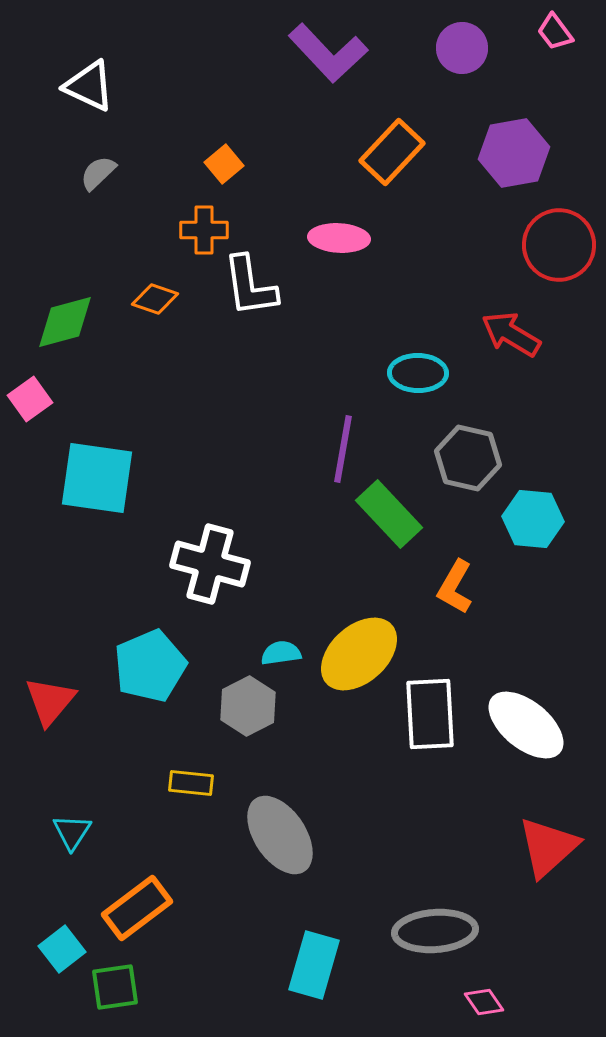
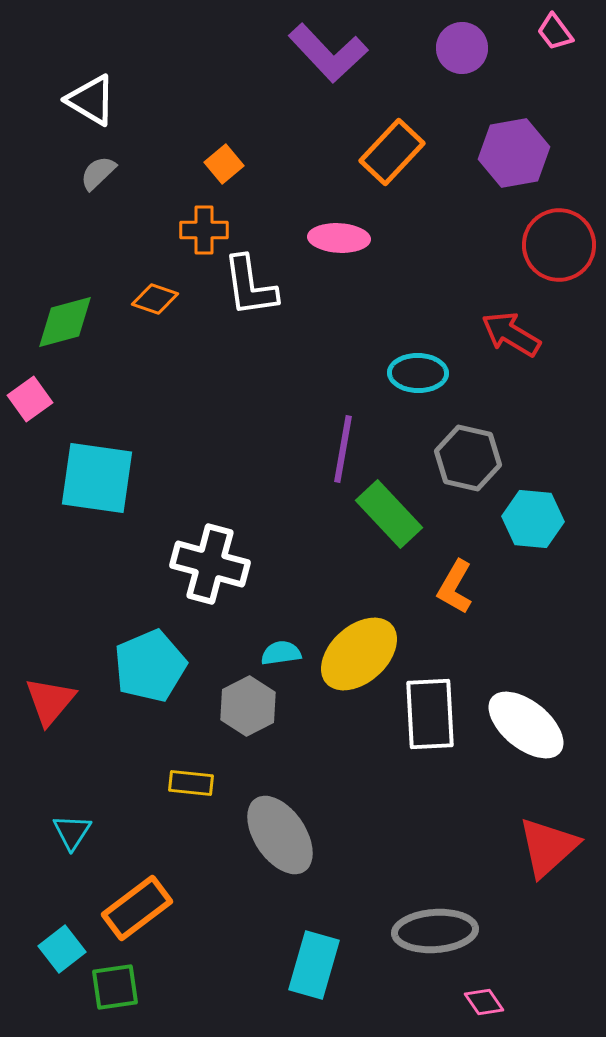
white triangle at (89, 86): moved 2 px right, 14 px down; rotated 6 degrees clockwise
